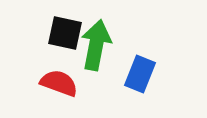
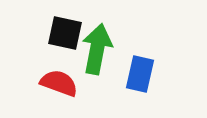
green arrow: moved 1 px right, 4 px down
blue rectangle: rotated 9 degrees counterclockwise
